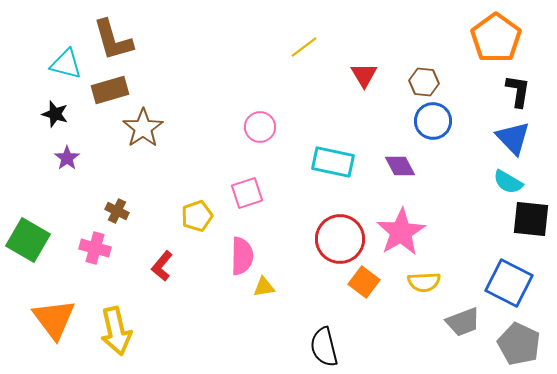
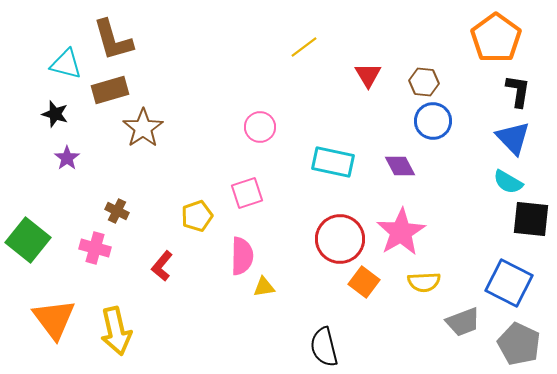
red triangle: moved 4 px right
green square: rotated 9 degrees clockwise
